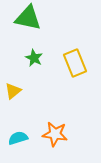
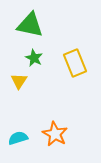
green triangle: moved 2 px right, 7 px down
yellow triangle: moved 6 px right, 10 px up; rotated 18 degrees counterclockwise
orange star: rotated 20 degrees clockwise
